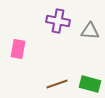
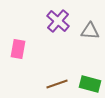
purple cross: rotated 30 degrees clockwise
